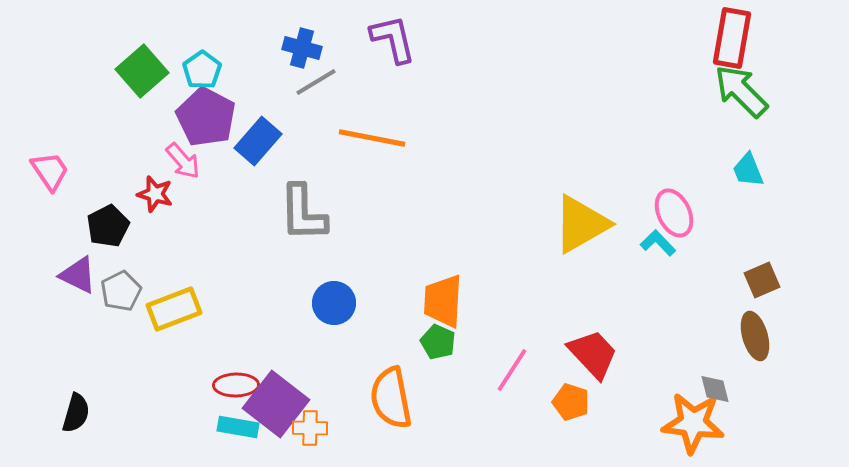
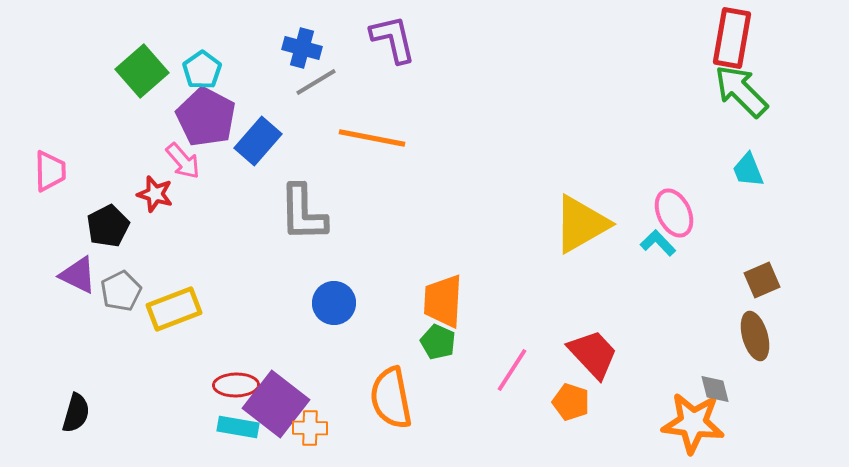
pink trapezoid: rotated 33 degrees clockwise
